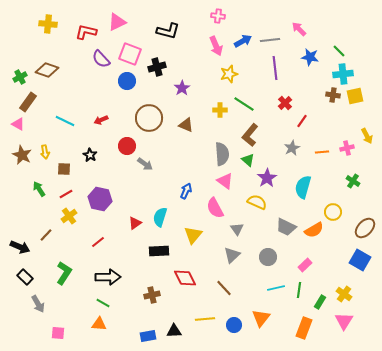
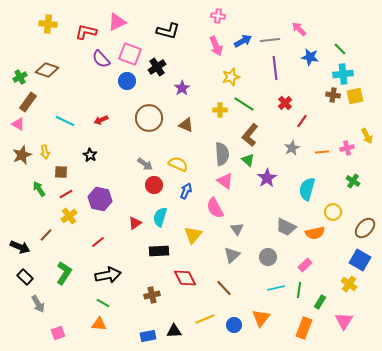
green line at (339, 51): moved 1 px right, 2 px up
black cross at (157, 67): rotated 18 degrees counterclockwise
yellow star at (229, 74): moved 2 px right, 3 px down
red circle at (127, 146): moved 27 px right, 39 px down
brown star at (22, 155): rotated 24 degrees clockwise
brown square at (64, 169): moved 3 px left, 3 px down
cyan semicircle at (303, 187): moved 4 px right, 2 px down
yellow semicircle at (257, 202): moved 79 px left, 38 px up
orange semicircle at (314, 230): moved 1 px right, 3 px down; rotated 18 degrees clockwise
black arrow at (108, 277): moved 2 px up; rotated 10 degrees counterclockwise
yellow cross at (344, 294): moved 5 px right, 10 px up
yellow line at (205, 319): rotated 18 degrees counterclockwise
pink square at (58, 333): rotated 24 degrees counterclockwise
